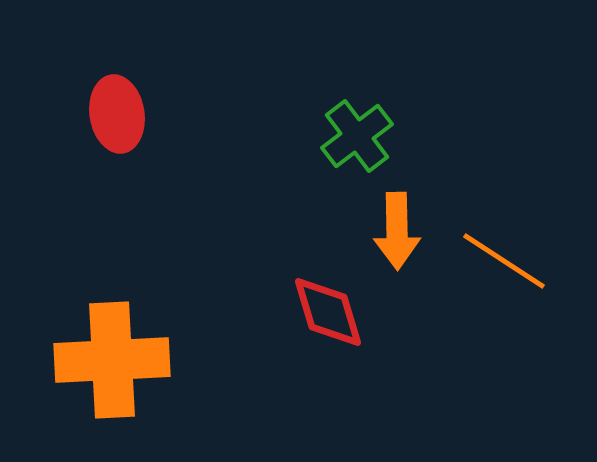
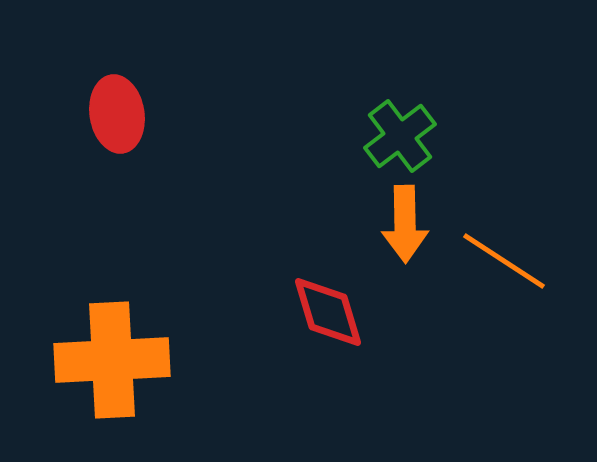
green cross: moved 43 px right
orange arrow: moved 8 px right, 7 px up
